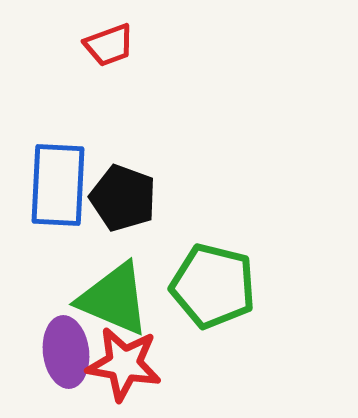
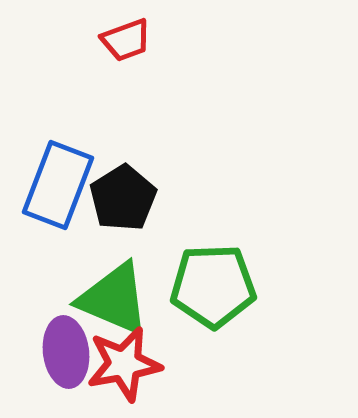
red trapezoid: moved 17 px right, 5 px up
blue rectangle: rotated 18 degrees clockwise
black pentagon: rotated 20 degrees clockwise
green pentagon: rotated 16 degrees counterclockwise
red star: rotated 20 degrees counterclockwise
